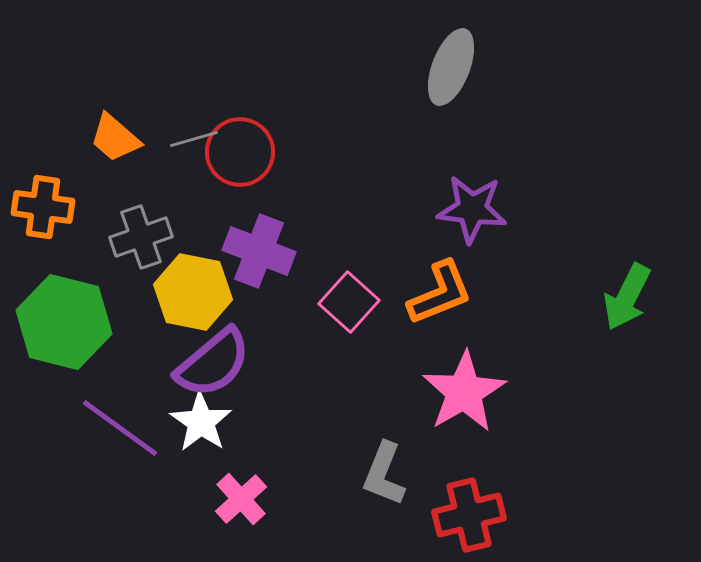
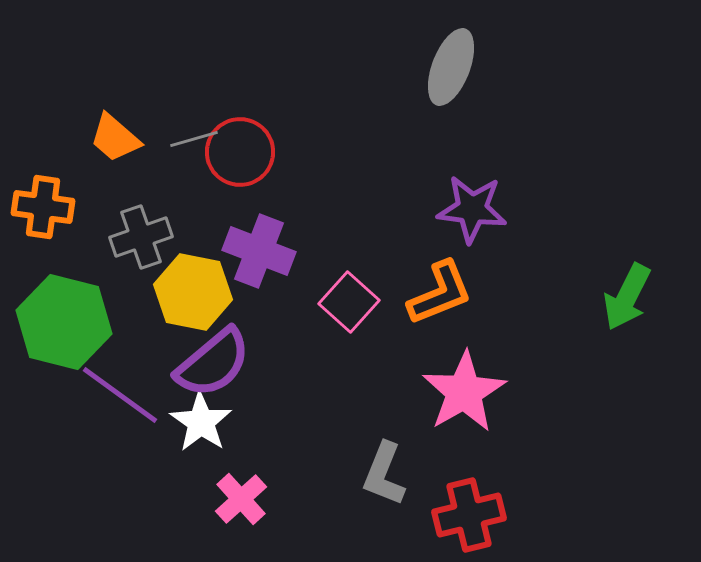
purple line: moved 33 px up
